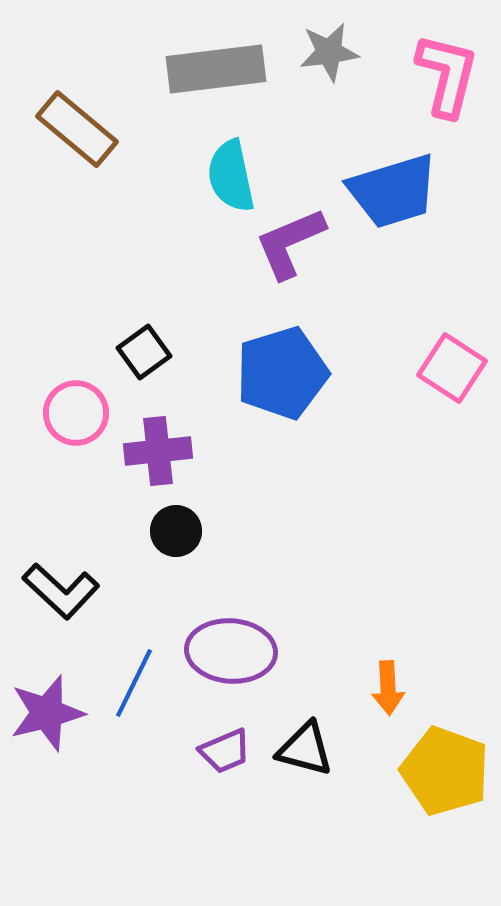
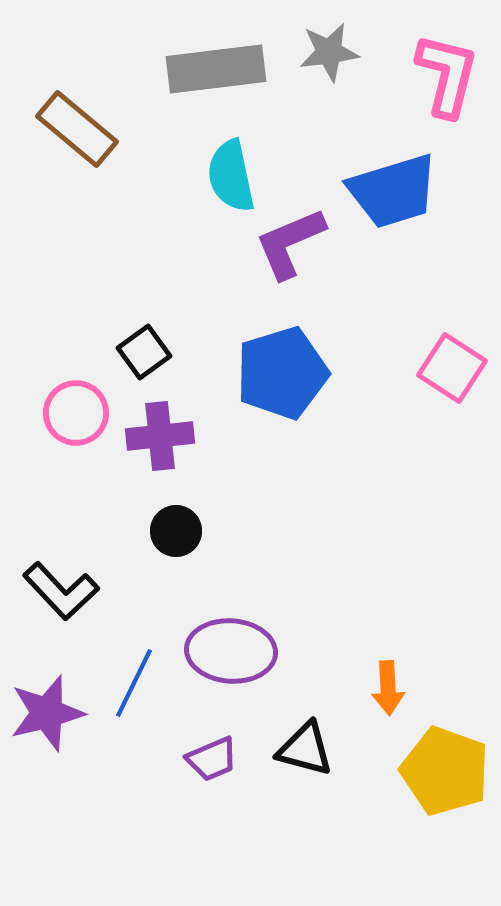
purple cross: moved 2 px right, 15 px up
black L-shape: rotated 4 degrees clockwise
purple trapezoid: moved 13 px left, 8 px down
